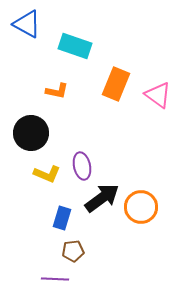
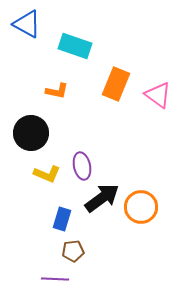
blue rectangle: moved 1 px down
